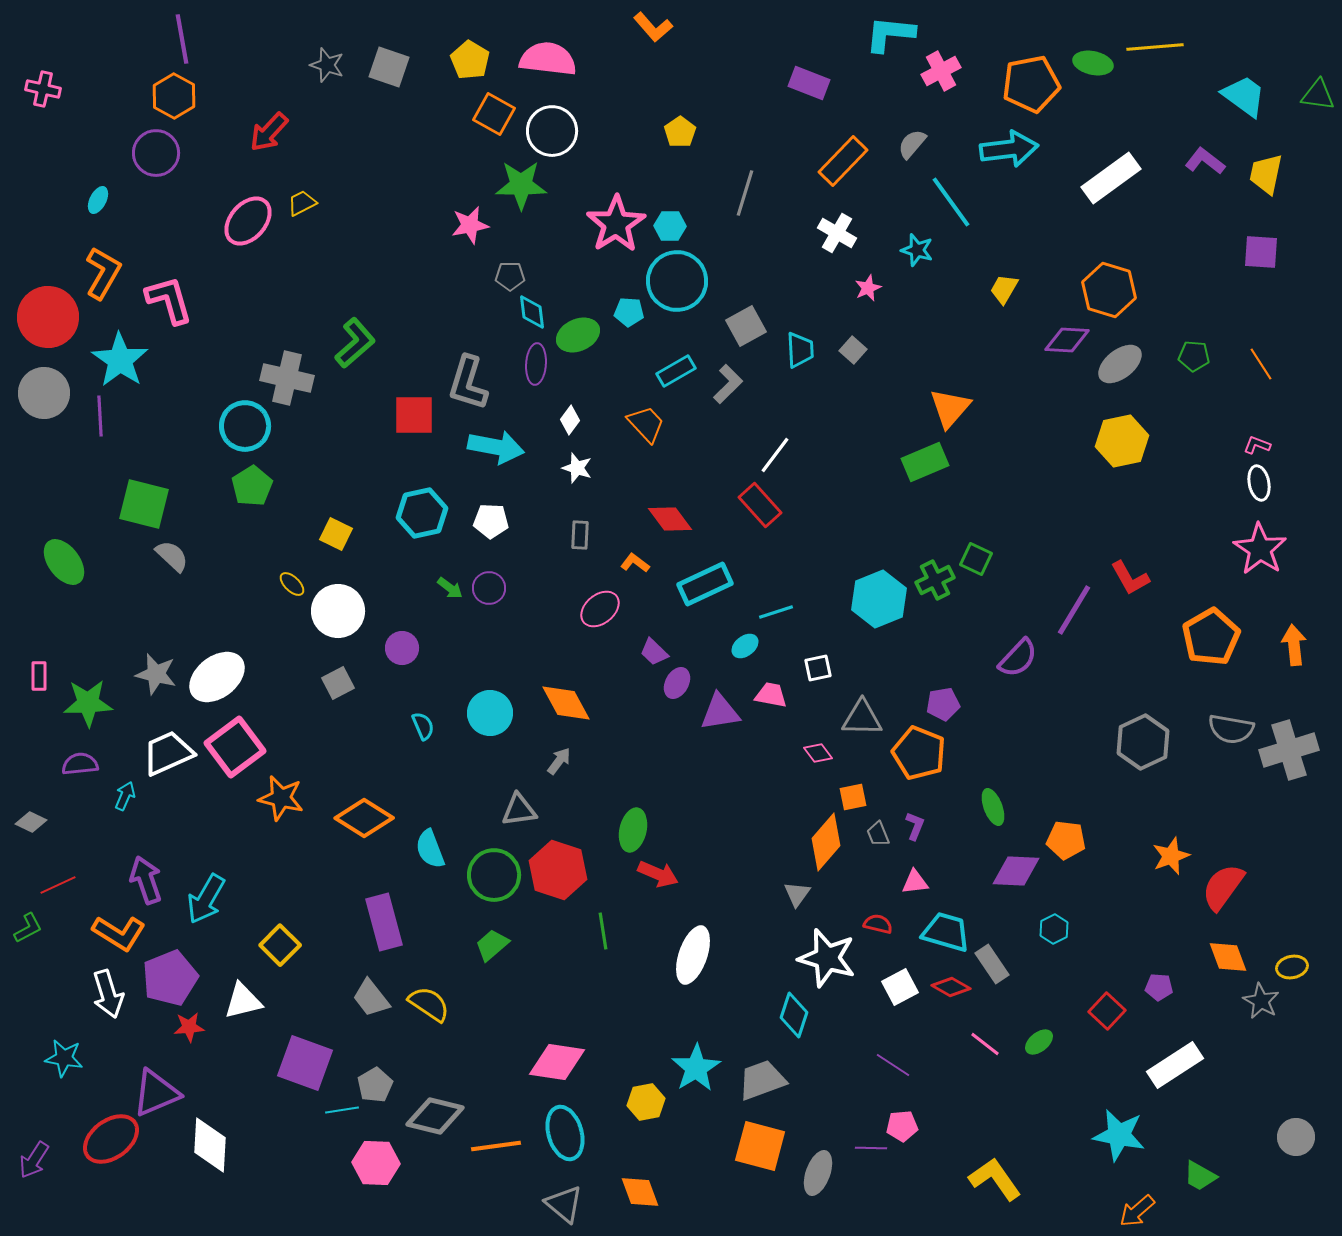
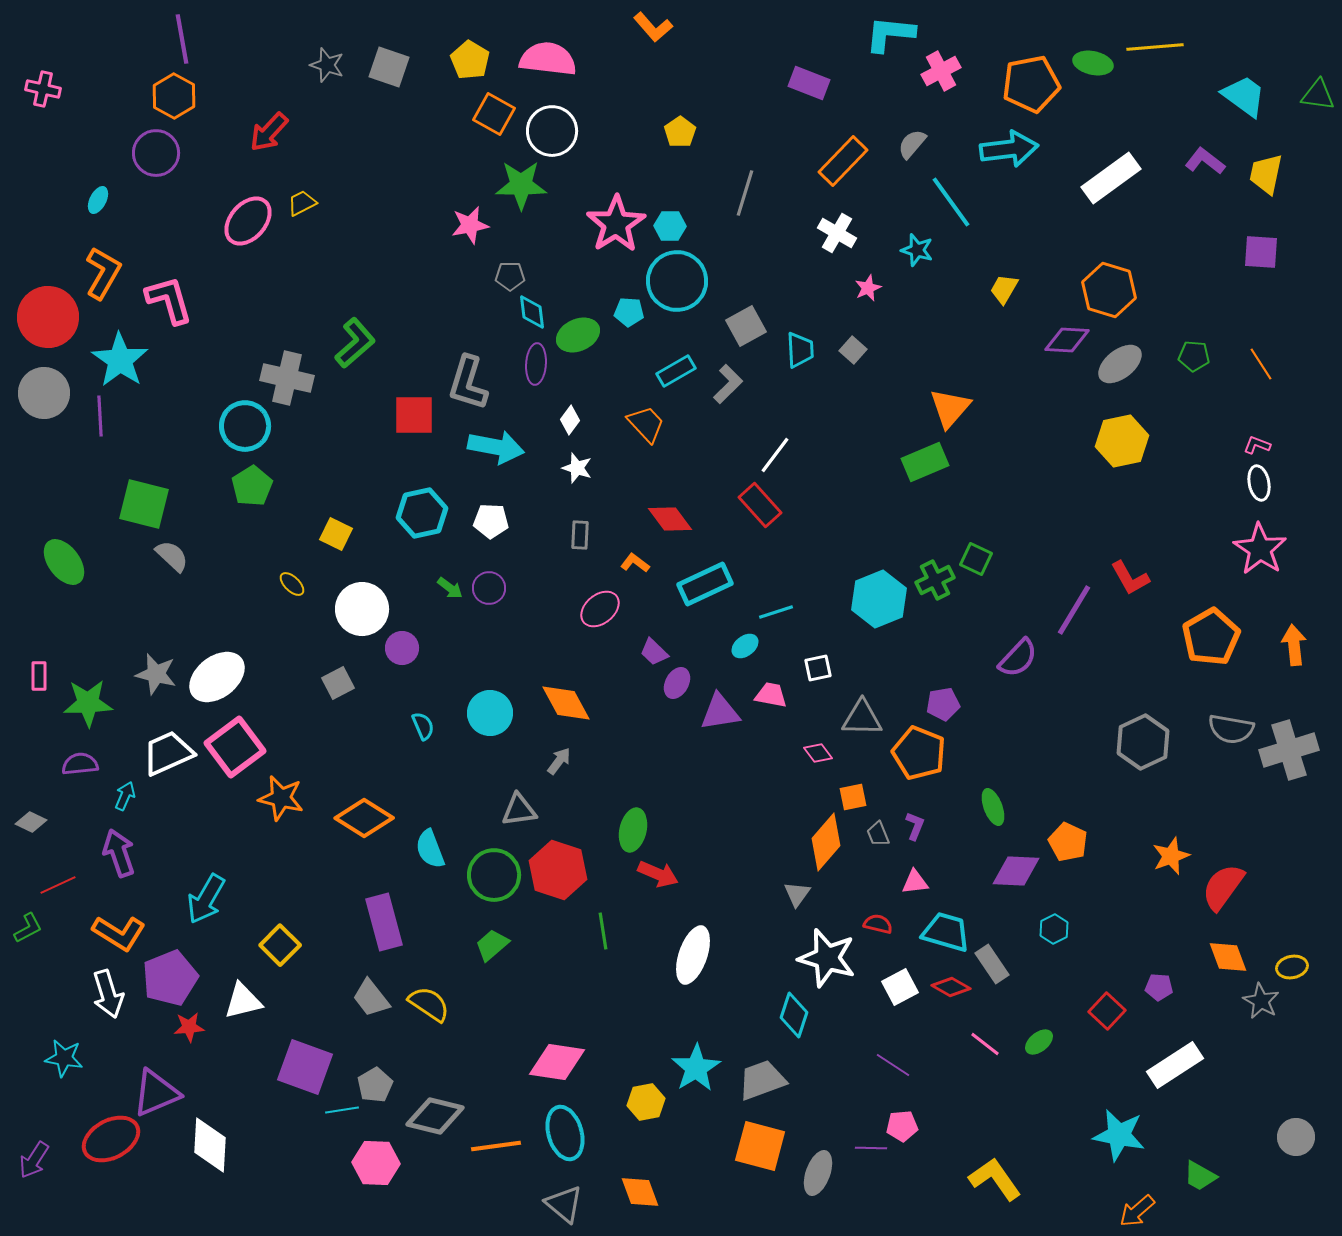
white circle at (338, 611): moved 24 px right, 2 px up
orange pentagon at (1066, 840): moved 2 px right, 2 px down; rotated 18 degrees clockwise
purple arrow at (146, 880): moved 27 px left, 27 px up
purple square at (305, 1063): moved 4 px down
red ellipse at (111, 1139): rotated 8 degrees clockwise
